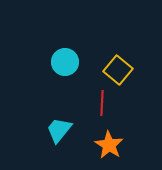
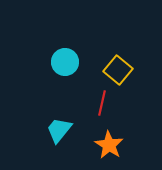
red line: rotated 10 degrees clockwise
